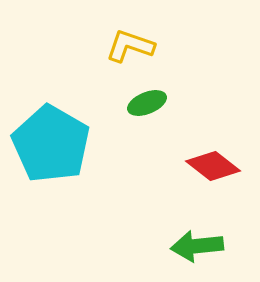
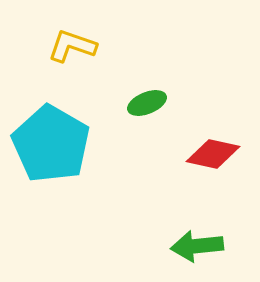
yellow L-shape: moved 58 px left
red diamond: moved 12 px up; rotated 26 degrees counterclockwise
